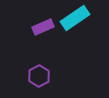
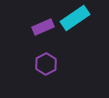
purple hexagon: moved 7 px right, 12 px up
